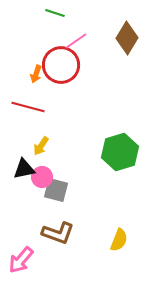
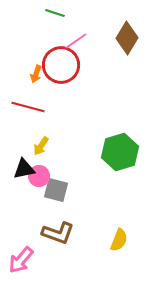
pink circle: moved 3 px left, 1 px up
